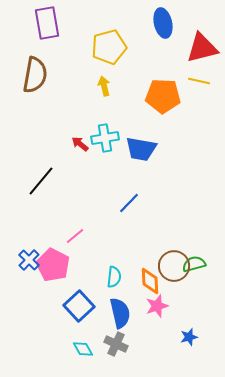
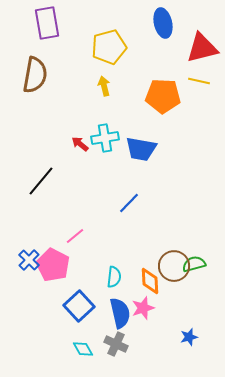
pink star: moved 14 px left, 2 px down
